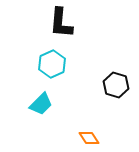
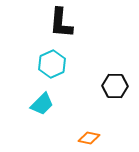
black hexagon: moved 1 px left, 1 px down; rotated 15 degrees counterclockwise
cyan trapezoid: moved 1 px right
orange diamond: rotated 45 degrees counterclockwise
